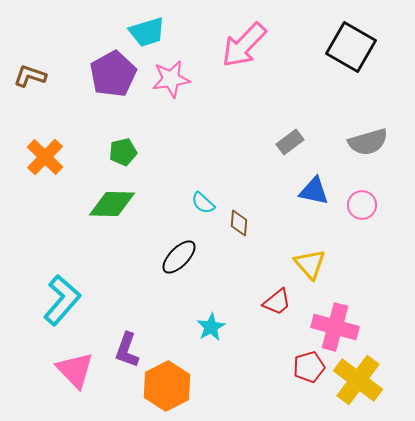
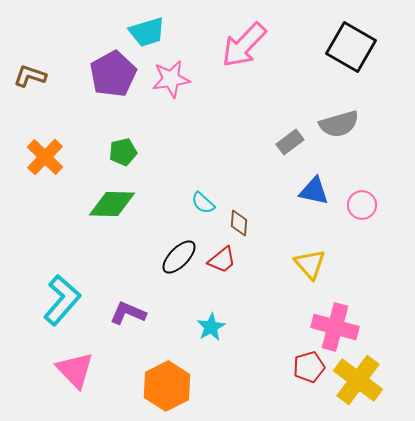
gray semicircle: moved 29 px left, 18 px up
red trapezoid: moved 55 px left, 42 px up
purple L-shape: moved 1 px right, 37 px up; rotated 93 degrees clockwise
